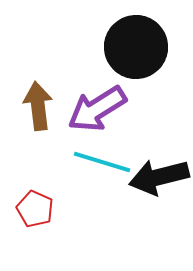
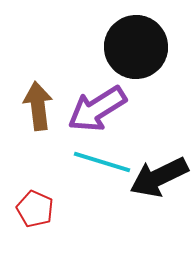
black arrow: rotated 12 degrees counterclockwise
